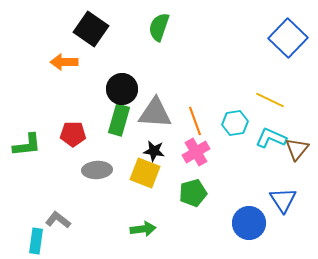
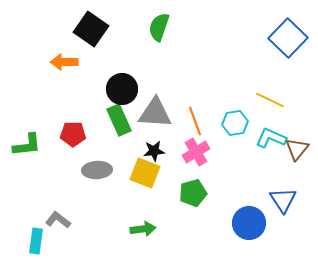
green rectangle: rotated 40 degrees counterclockwise
black star: rotated 15 degrees counterclockwise
